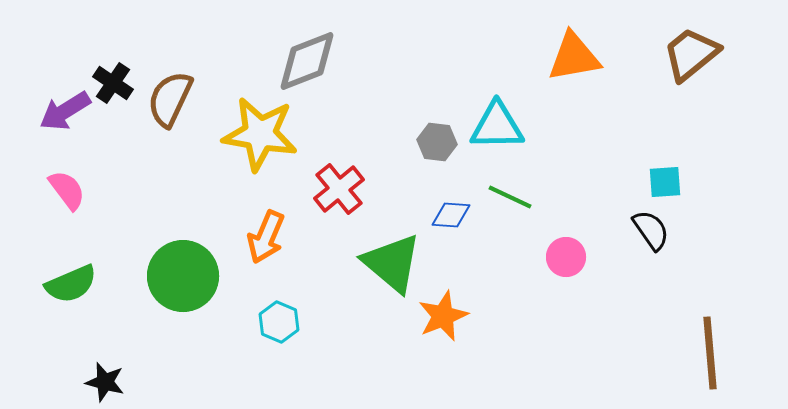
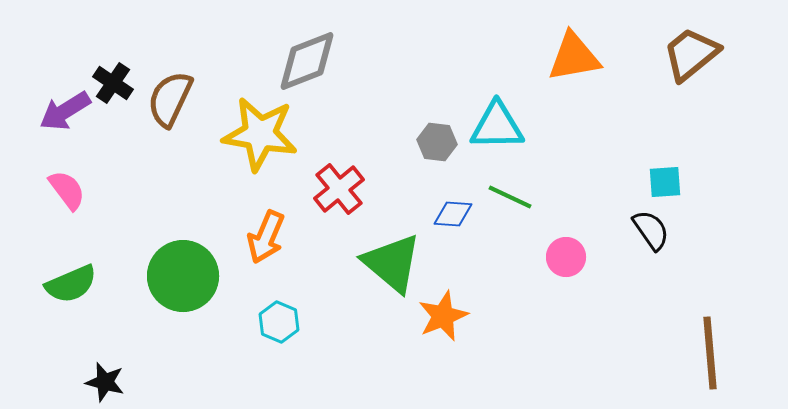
blue diamond: moved 2 px right, 1 px up
